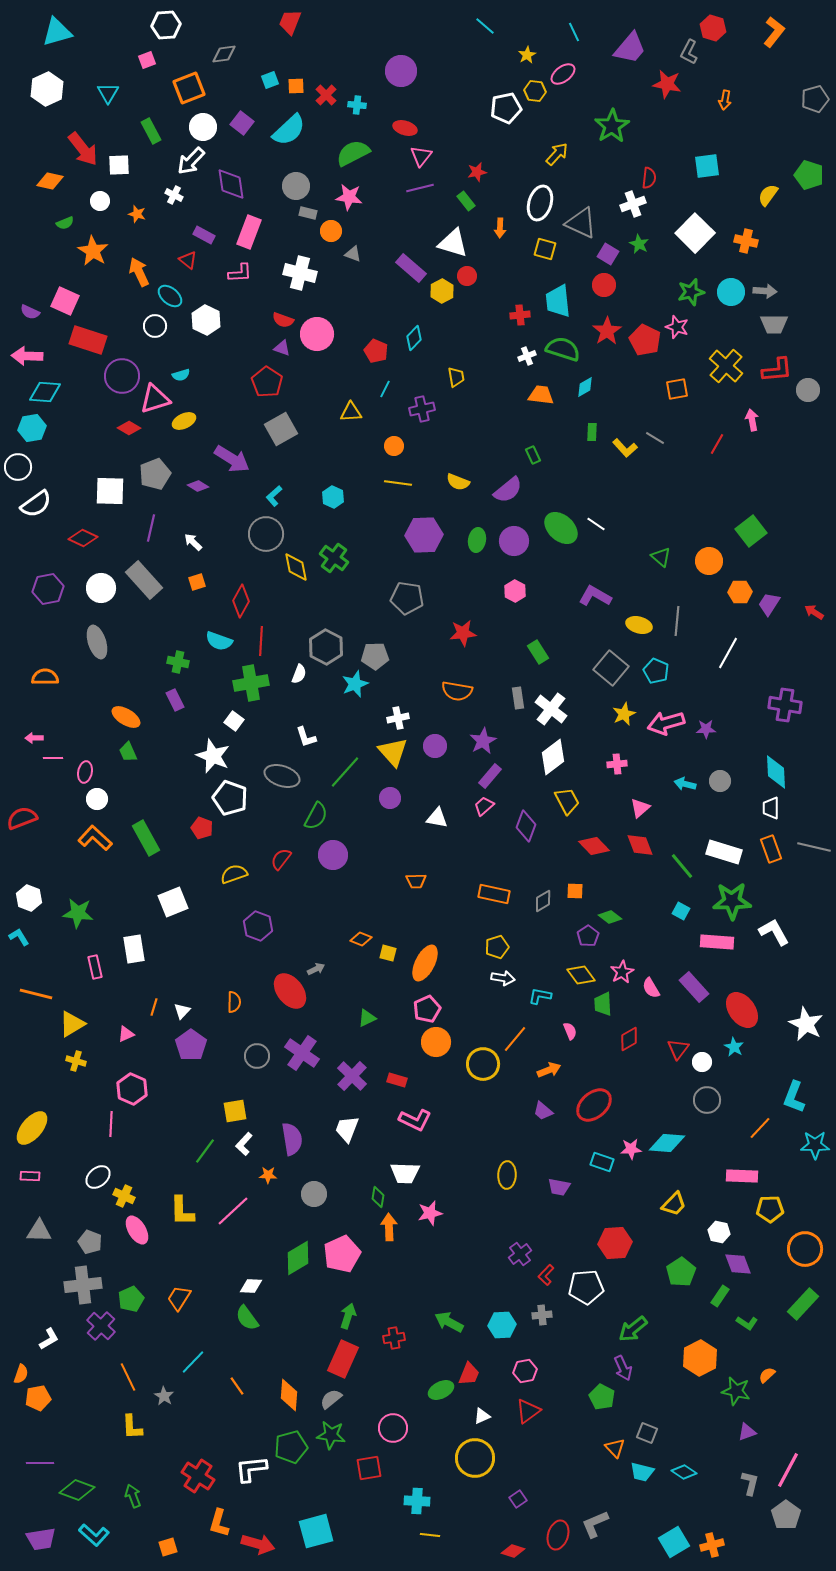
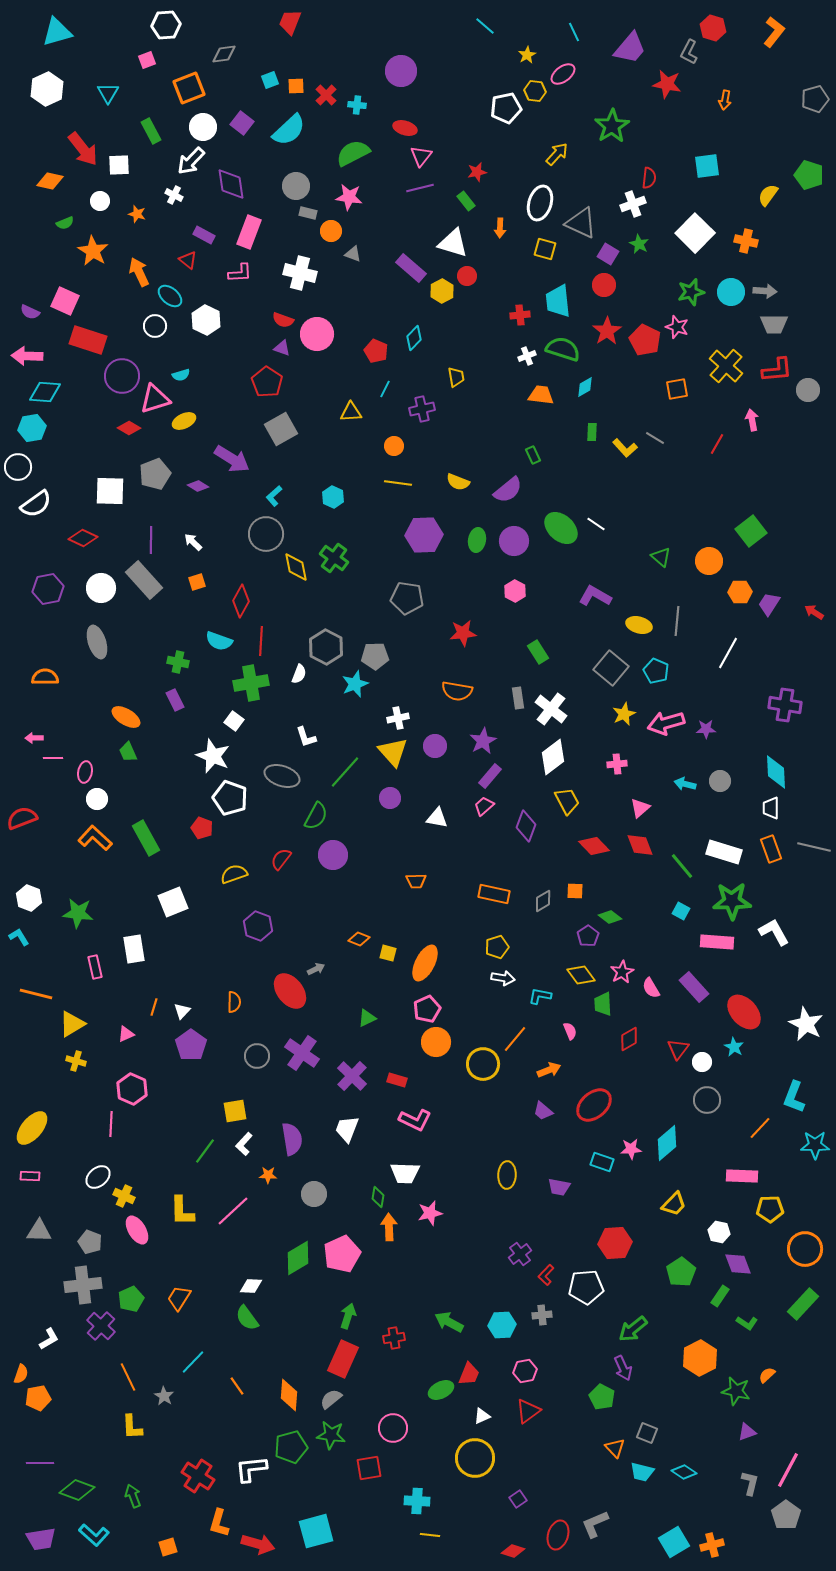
purple line at (151, 528): moved 12 px down; rotated 12 degrees counterclockwise
orange diamond at (361, 939): moved 2 px left
red ellipse at (742, 1010): moved 2 px right, 2 px down; rotated 6 degrees counterclockwise
cyan diamond at (667, 1143): rotated 45 degrees counterclockwise
